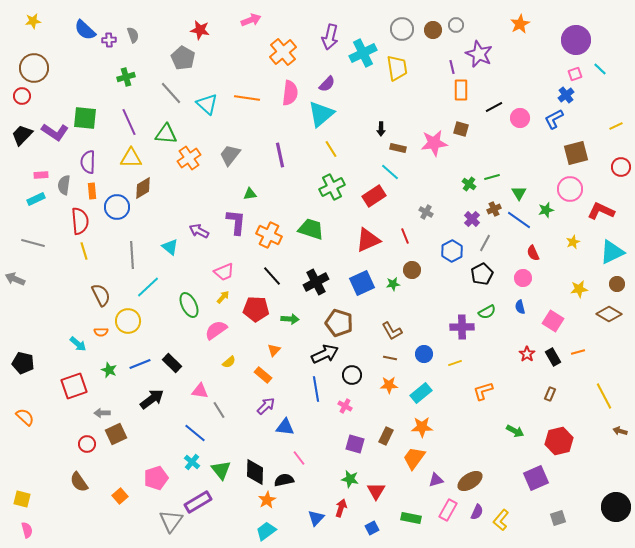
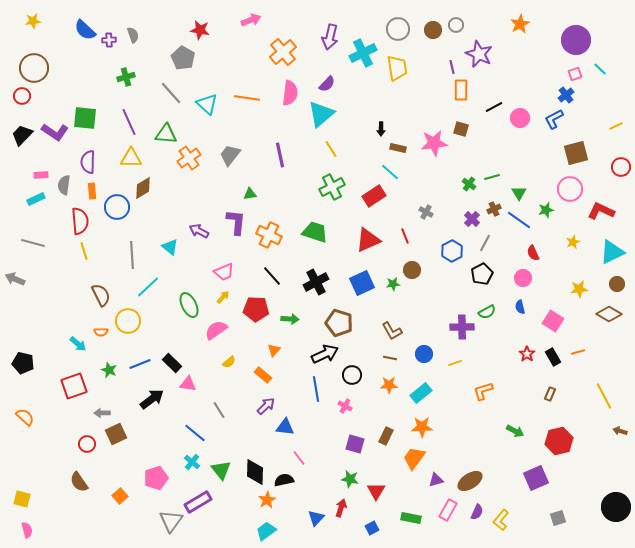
gray circle at (402, 29): moved 4 px left
green trapezoid at (311, 229): moved 4 px right, 3 px down
pink triangle at (200, 391): moved 12 px left, 7 px up
